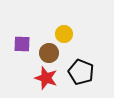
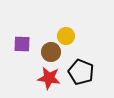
yellow circle: moved 2 px right, 2 px down
brown circle: moved 2 px right, 1 px up
red star: moved 3 px right; rotated 10 degrees counterclockwise
